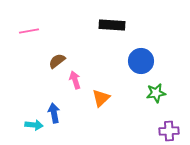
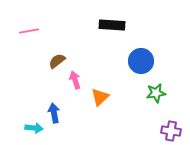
orange triangle: moved 1 px left, 1 px up
cyan arrow: moved 3 px down
purple cross: moved 2 px right; rotated 12 degrees clockwise
